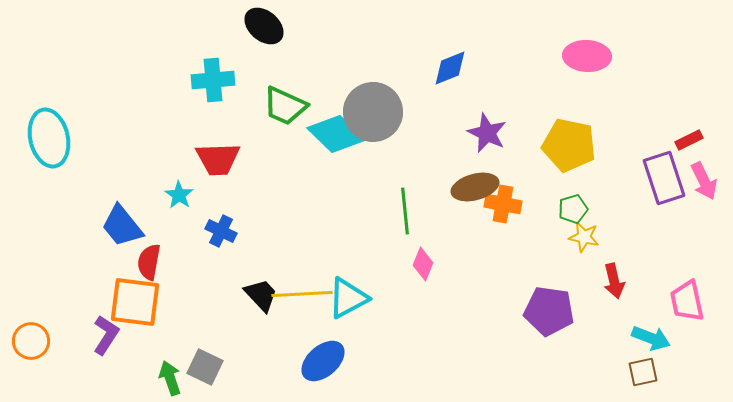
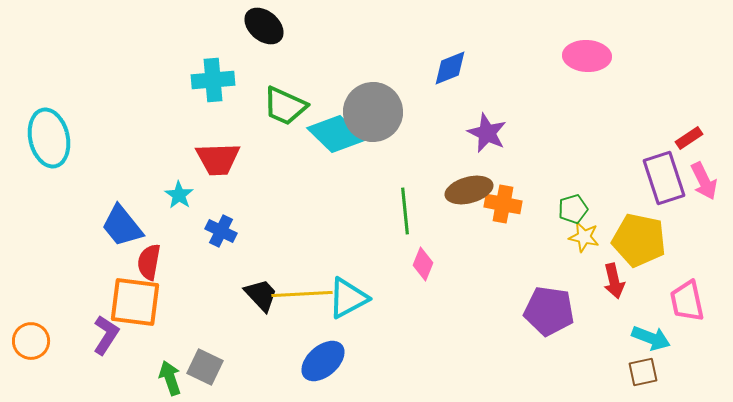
red rectangle: moved 2 px up; rotated 8 degrees counterclockwise
yellow pentagon: moved 70 px right, 95 px down
brown ellipse: moved 6 px left, 3 px down
